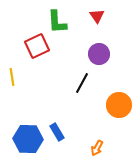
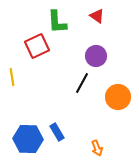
red triangle: rotated 21 degrees counterclockwise
purple circle: moved 3 px left, 2 px down
orange circle: moved 1 px left, 8 px up
orange arrow: rotated 49 degrees counterclockwise
